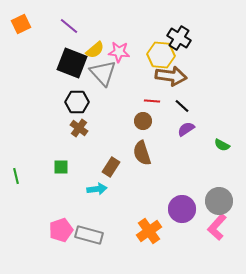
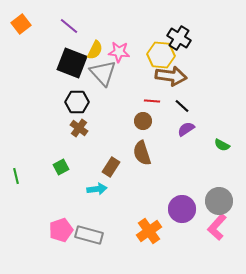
orange square: rotated 12 degrees counterclockwise
yellow semicircle: rotated 24 degrees counterclockwise
green square: rotated 28 degrees counterclockwise
